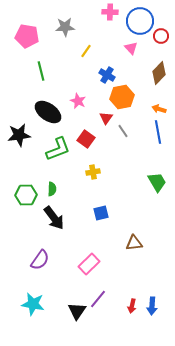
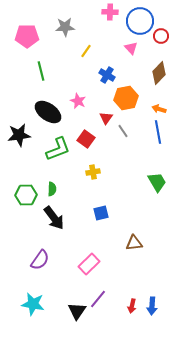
pink pentagon: rotated 10 degrees counterclockwise
orange hexagon: moved 4 px right, 1 px down
